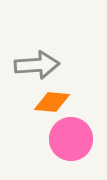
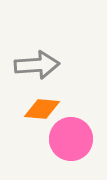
orange diamond: moved 10 px left, 7 px down
